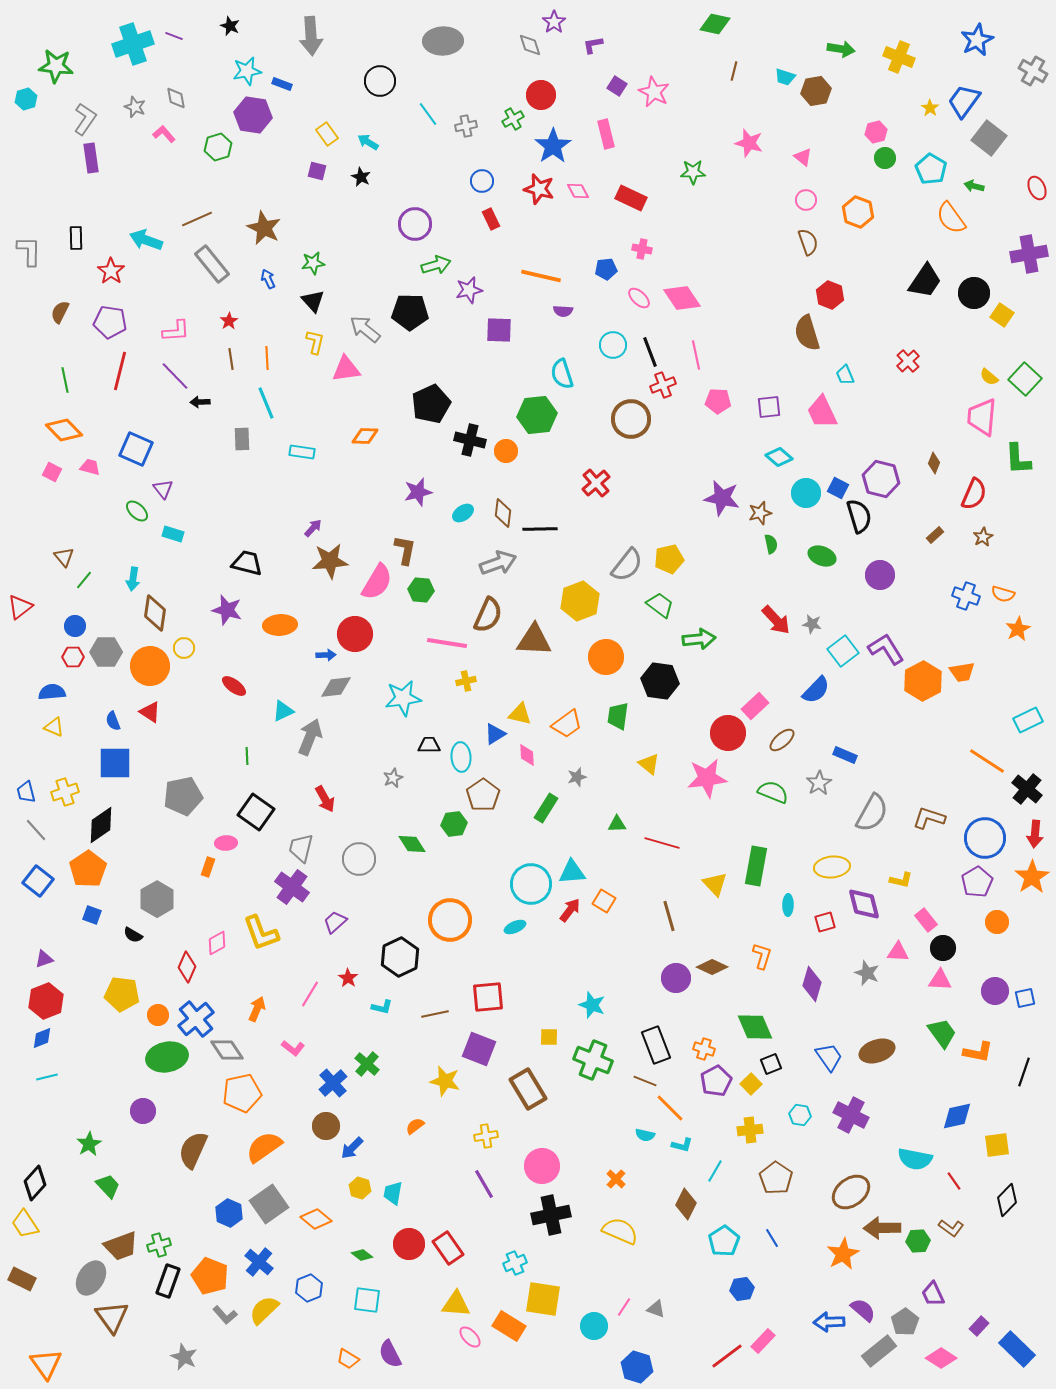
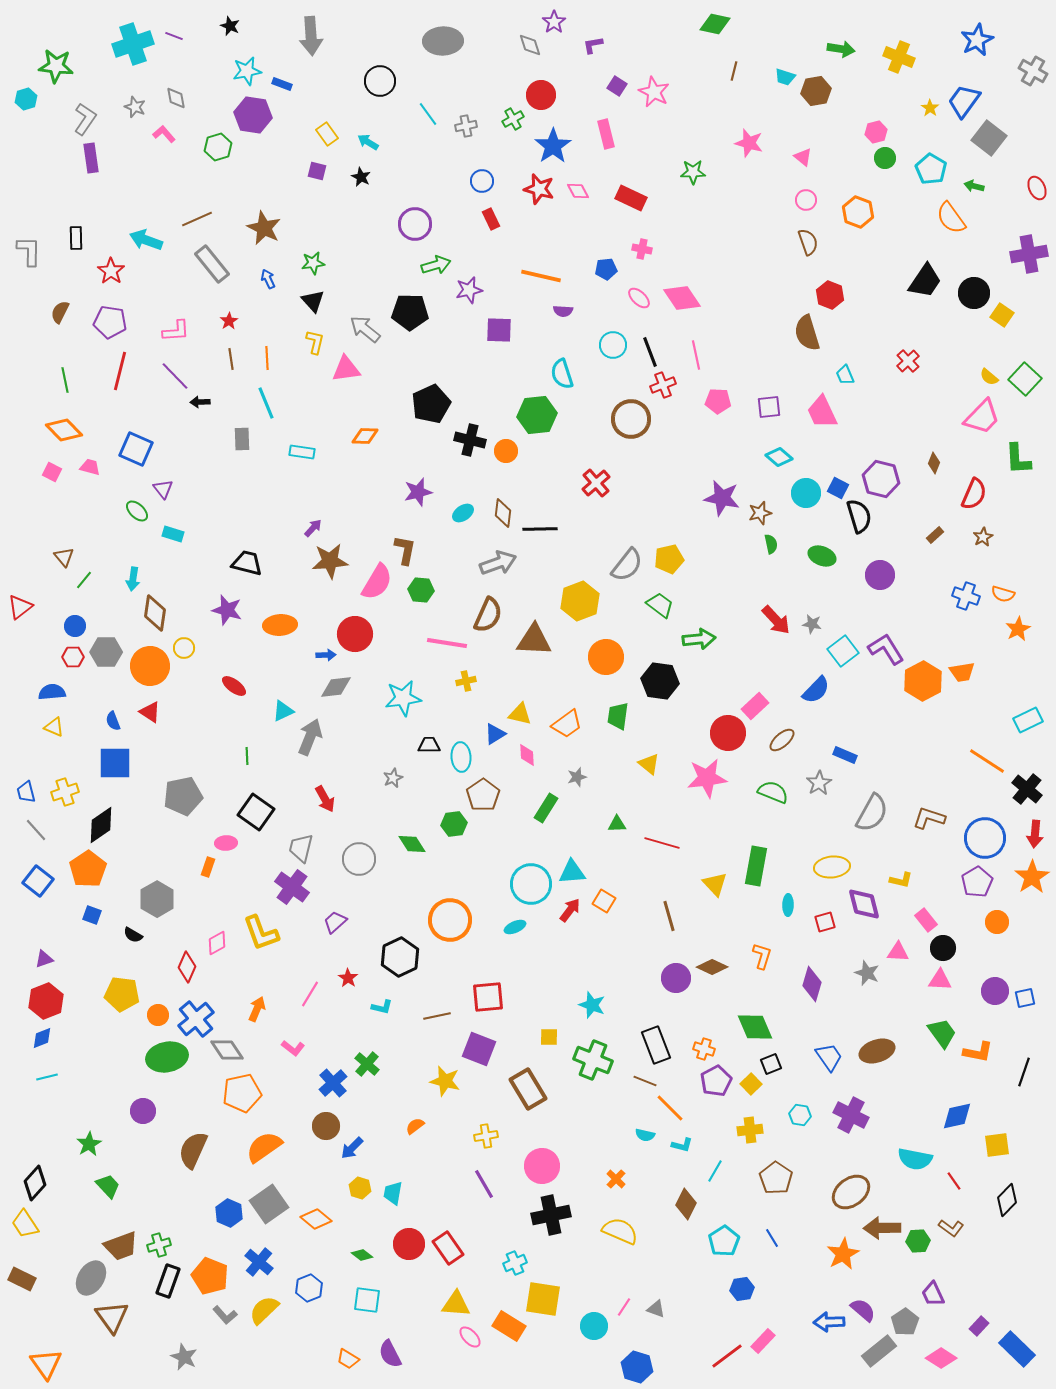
pink trapezoid at (982, 417): rotated 141 degrees counterclockwise
brown line at (435, 1014): moved 2 px right, 2 px down
